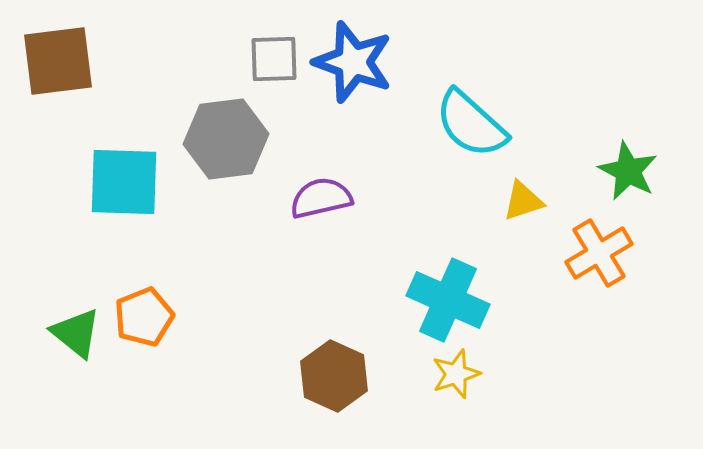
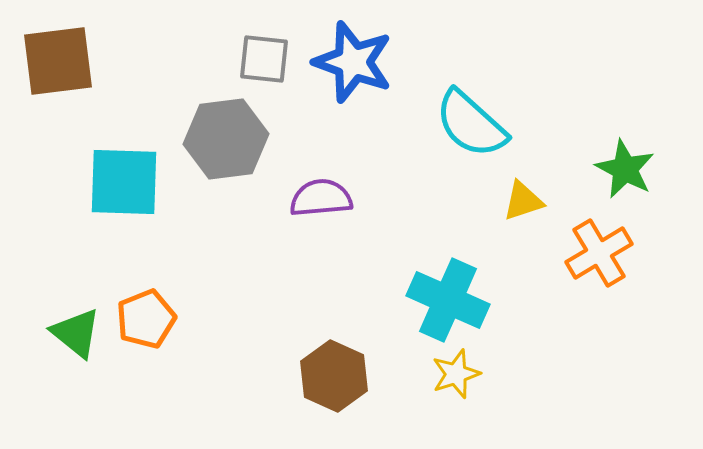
gray square: moved 10 px left; rotated 8 degrees clockwise
green star: moved 3 px left, 2 px up
purple semicircle: rotated 8 degrees clockwise
orange pentagon: moved 2 px right, 2 px down
